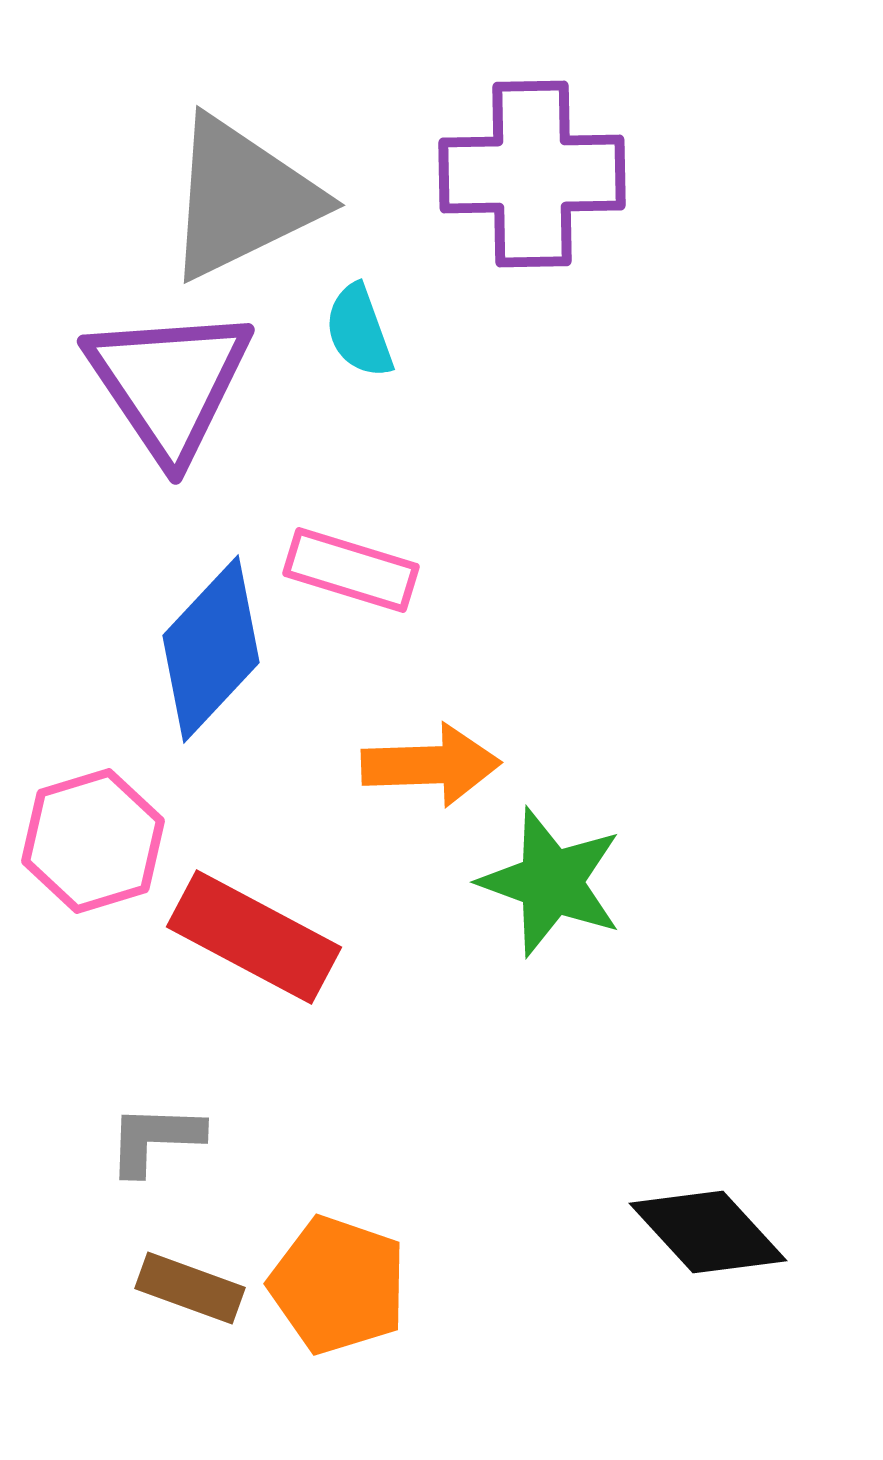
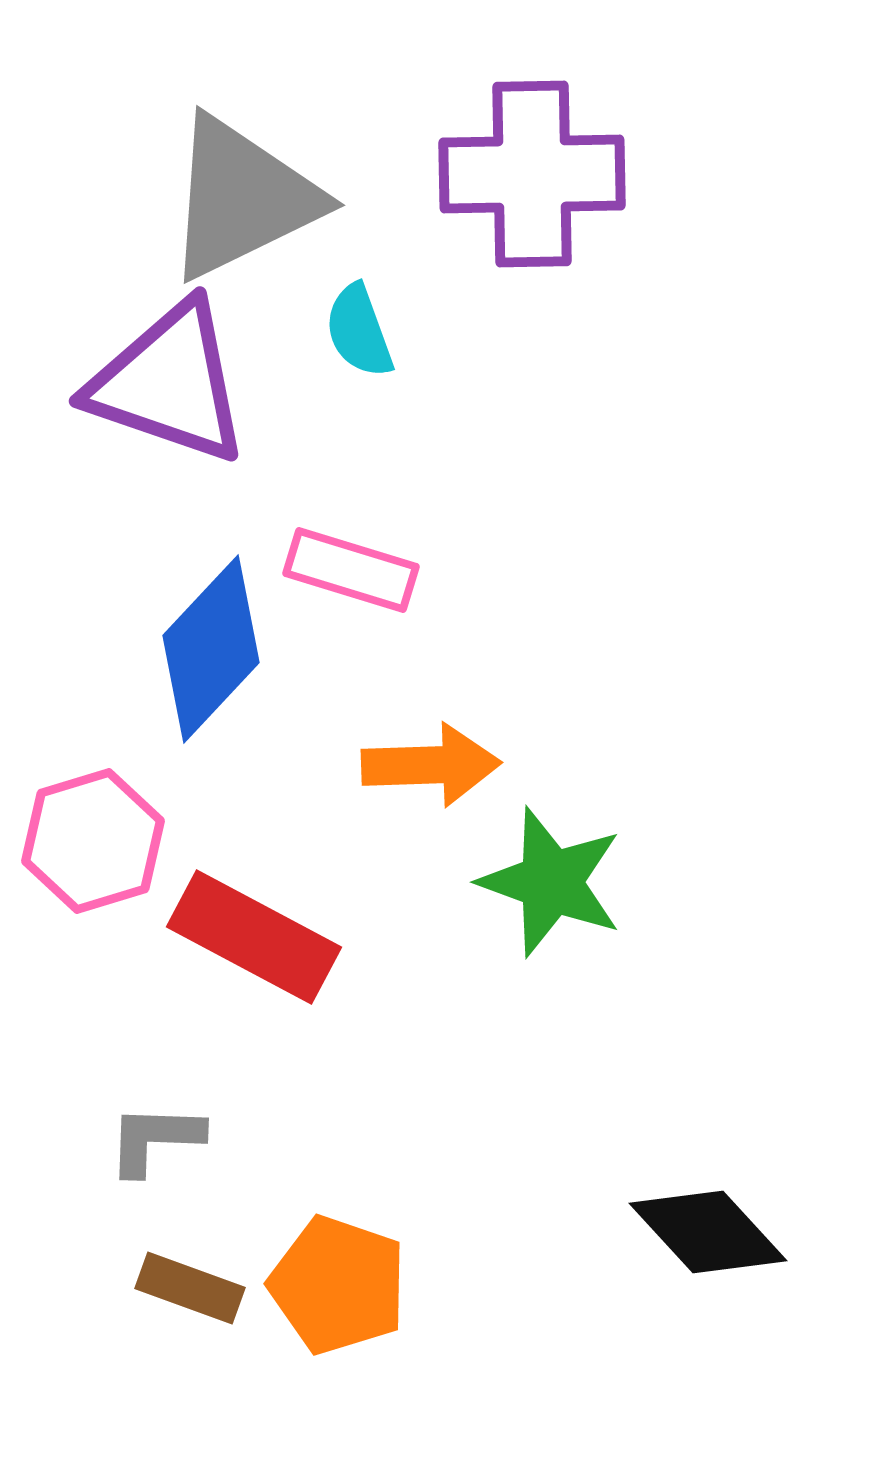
purple triangle: rotated 37 degrees counterclockwise
